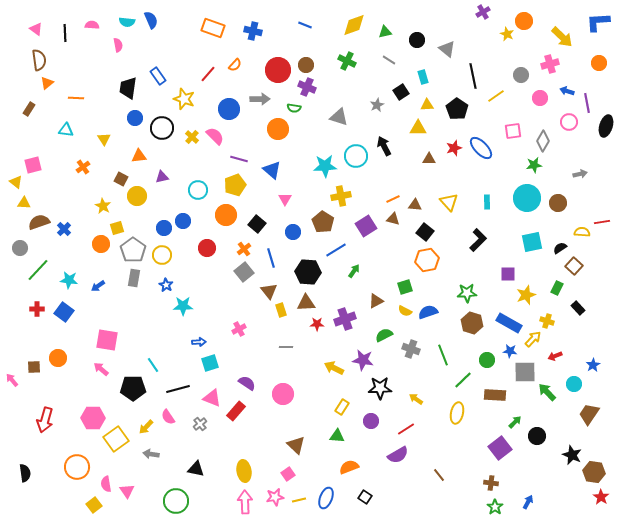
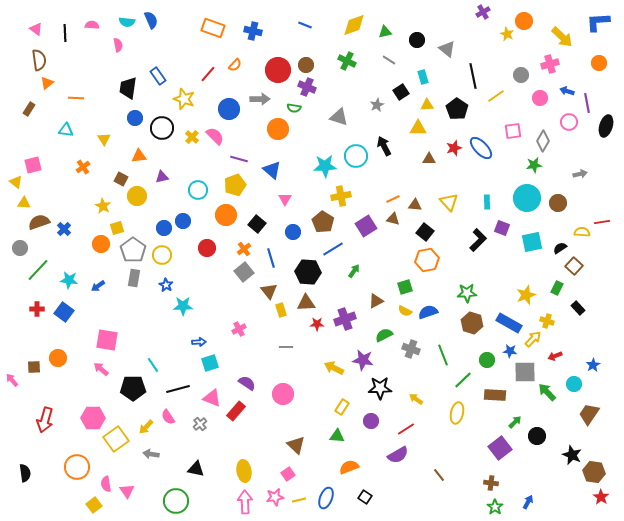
blue line at (336, 250): moved 3 px left, 1 px up
purple square at (508, 274): moved 6 px left, 46 px up; rotated 21 degrees clockwise
